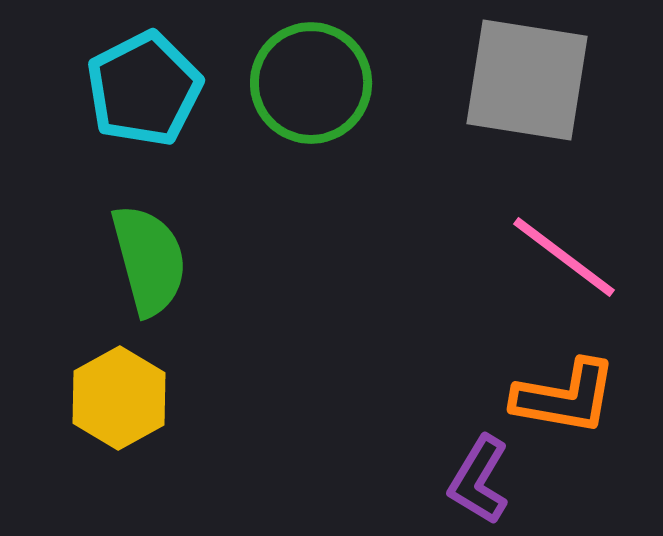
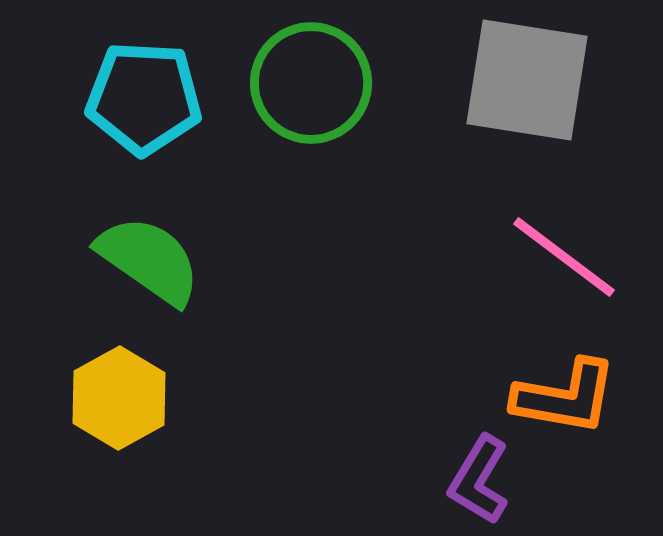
cyan pentagon: moved 9 px down; rotated 30 degrees clockwise
green semicircle: rotated 40 degrees counterclockwise
